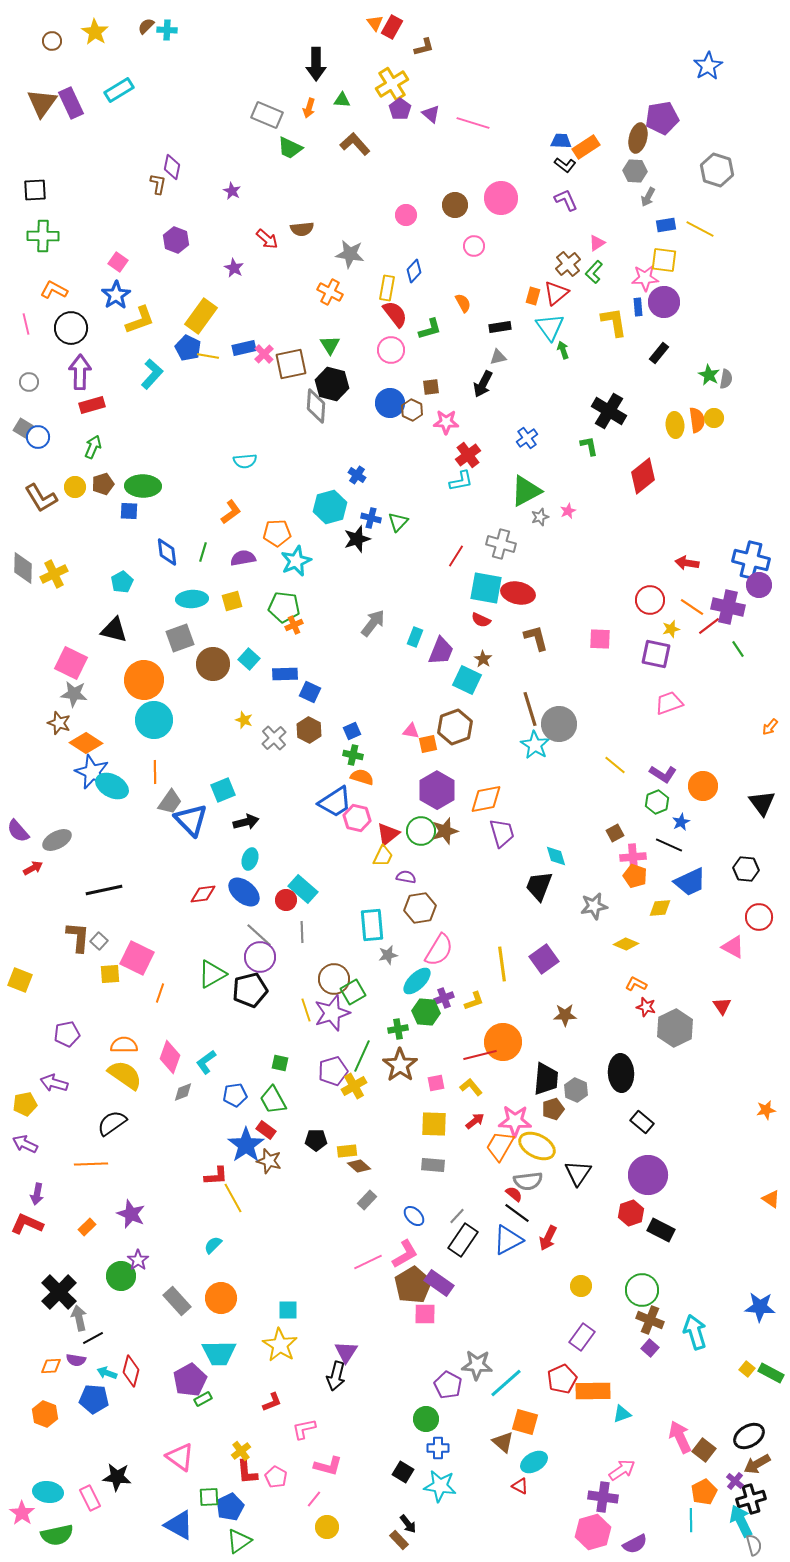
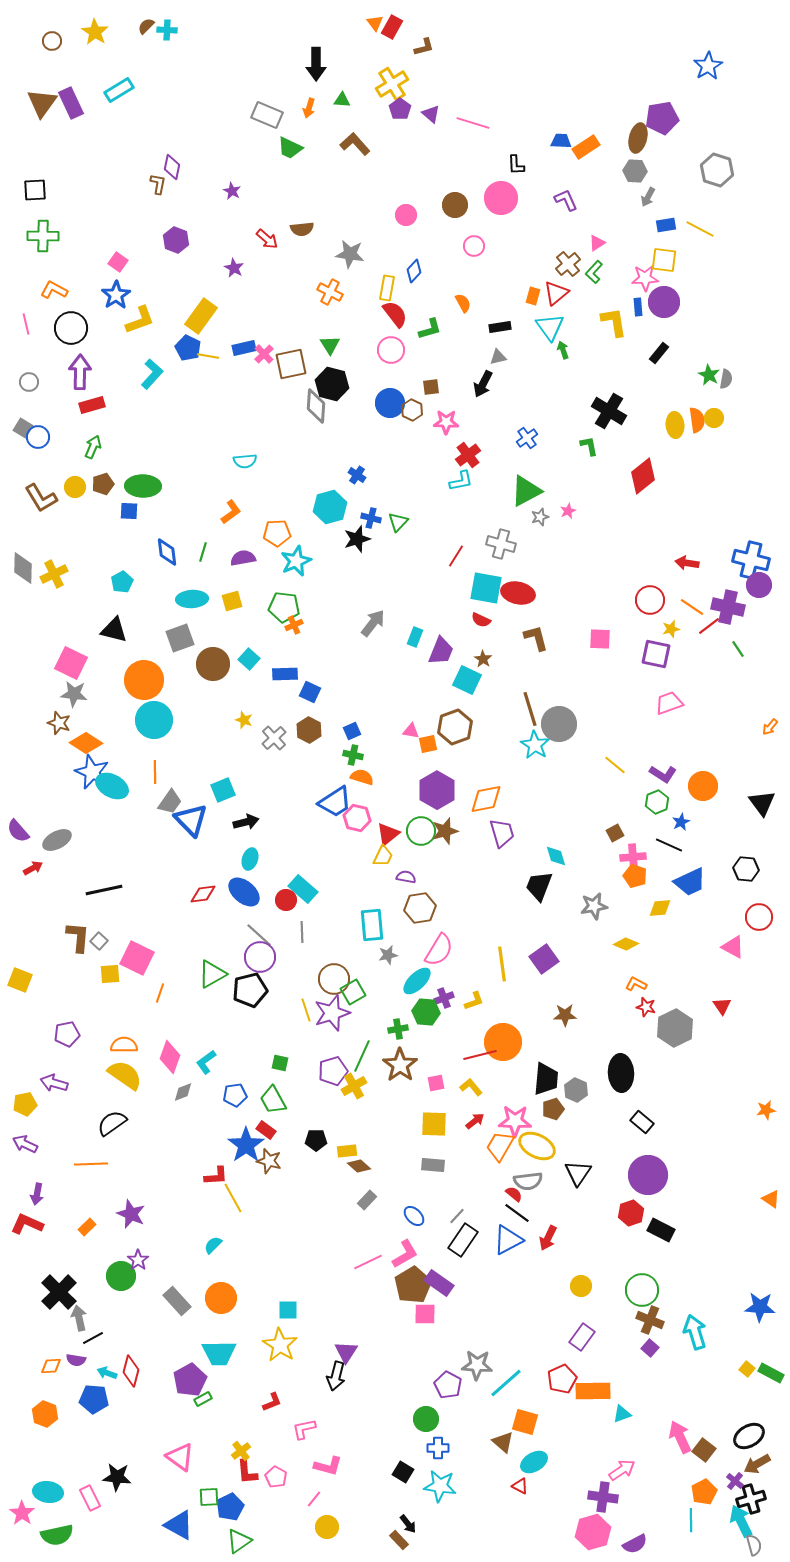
black L-shape at (565, 165): moved 49 px left; rotated 50 degrees clockwise
